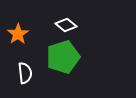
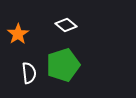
green pentagon: moved 8 px down
white semicircle: moved 4 px right
